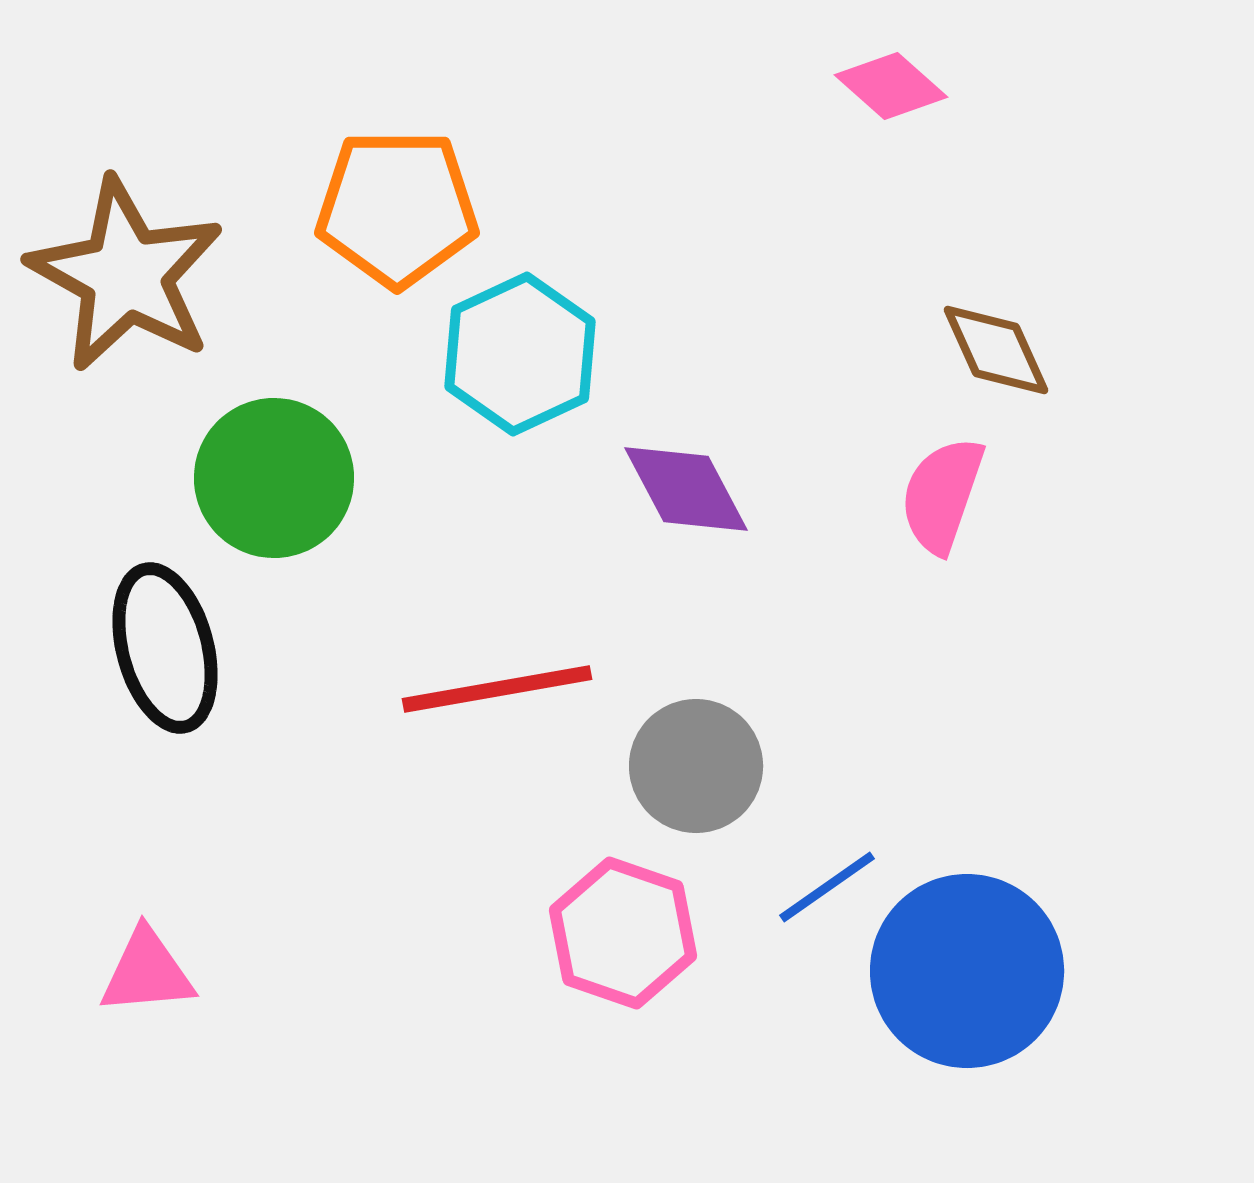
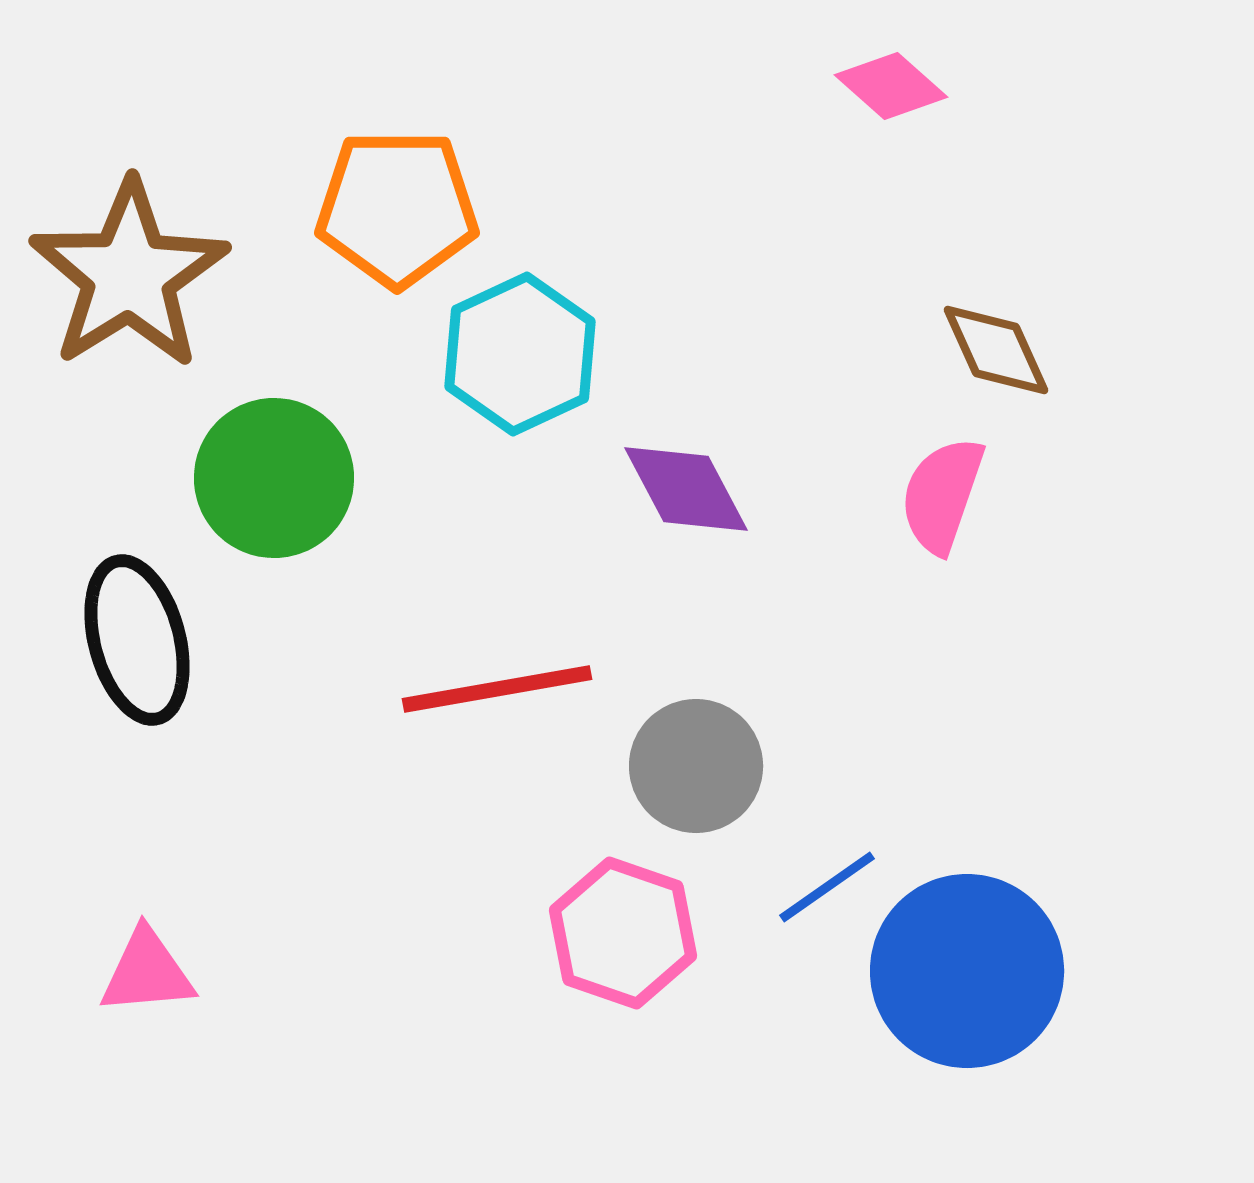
brown star: moved 3 px right; rotated 11 degrees clockwise
black ellipse: moved 28 px left, 8 px up
